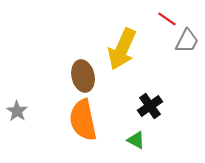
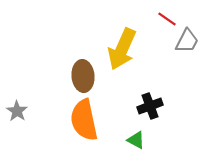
brown ellipse: rotated 8 degrees clockwise
black cross: rotated 15 degrees clockwise
orange semicircle: moved 1 px right
